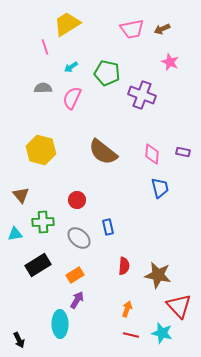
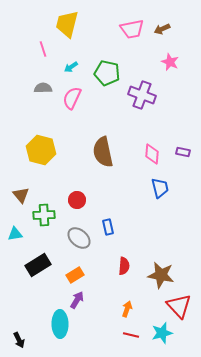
yellow trapezoid: rotated 44 degrees counterclockwise
pink line: moved 2 px left, 2 px down
brown semicircle: rotated 40 degrees clockwise
green cross: moved 1 px right, 7 px up
brown star: moved 3 px right
cyan star: rotated 30 degrees counterclockwise
